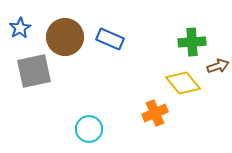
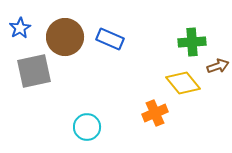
cyan circle: moved 2 px left, 2 px up
